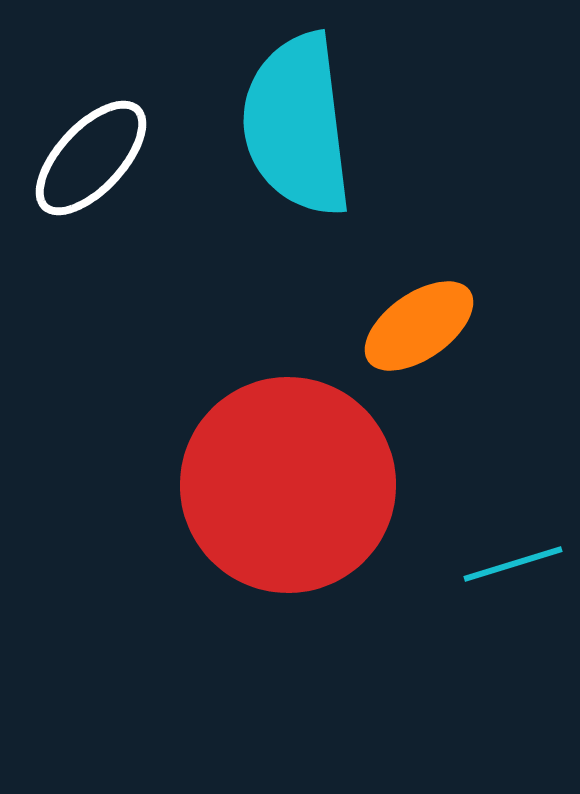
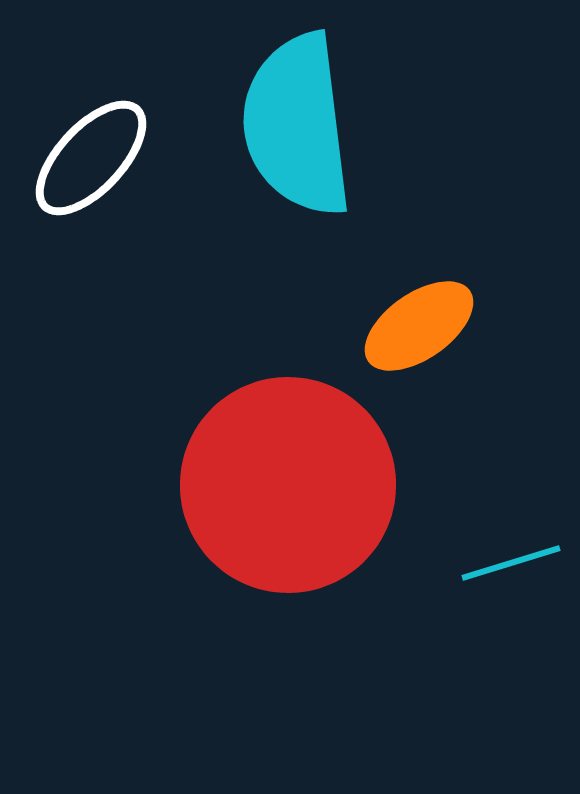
cyan line: moved 2 px left, 1 px up
